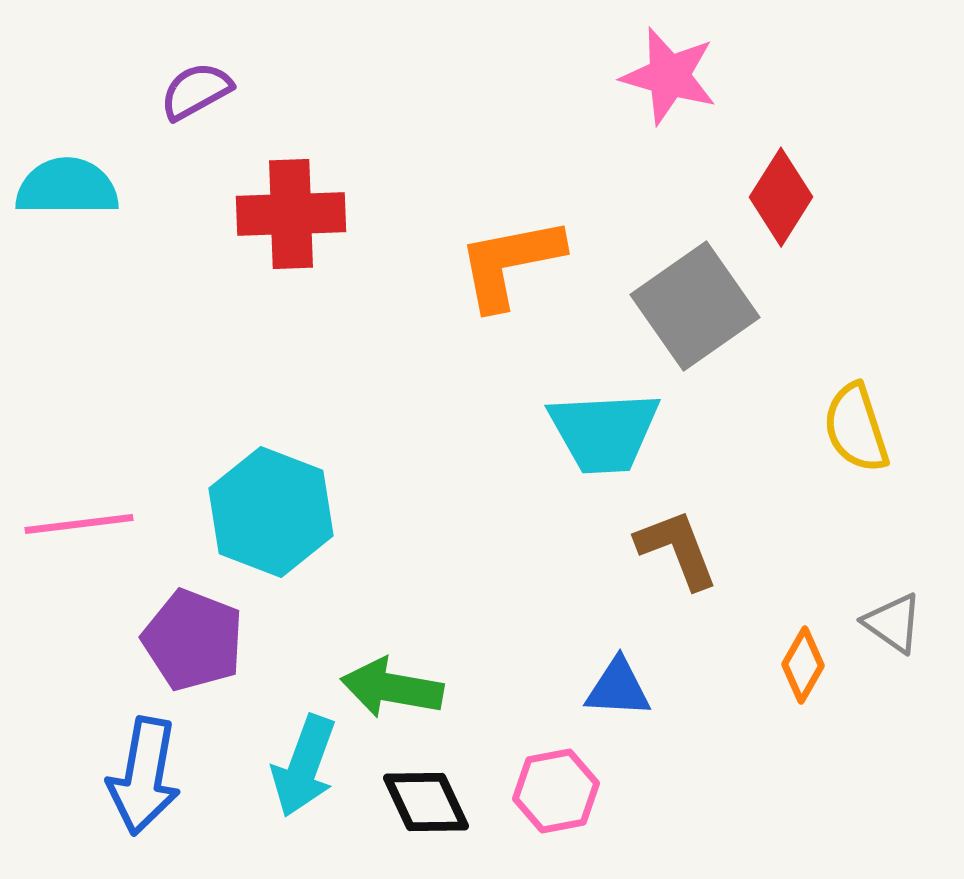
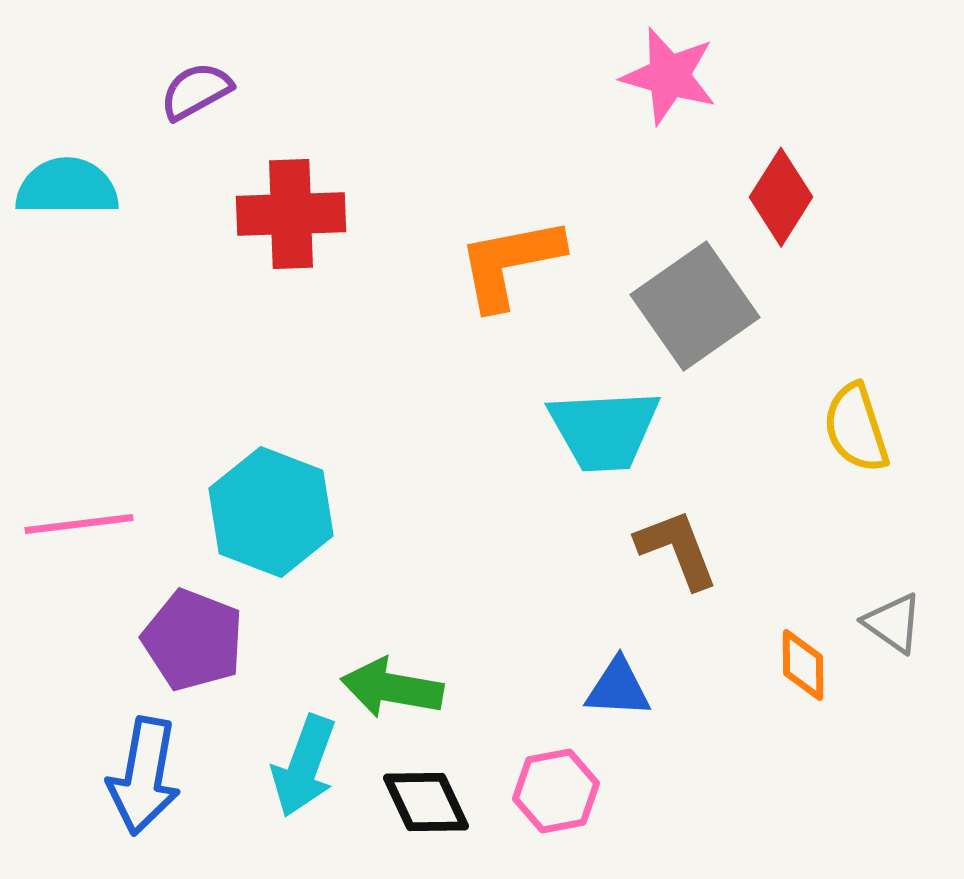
cyan trapezoid: moved 2 px up
orange diamond: rotated 30 degrees counterclockwise
